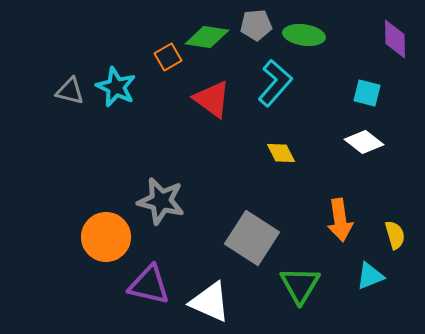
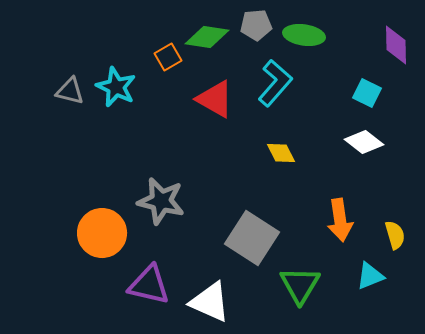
purple diamond: moved 1 px right, 6 px down
cyan square: rotated 12 degrees clockwise
red triangle: moved 3 px right; rotated 6 degrees counterclockwise
orange circle: moved 4 px left, 4 px up
